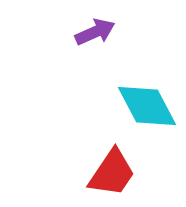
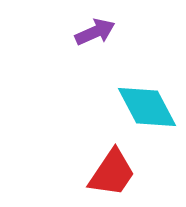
cyan diamond: moved 1 px down
